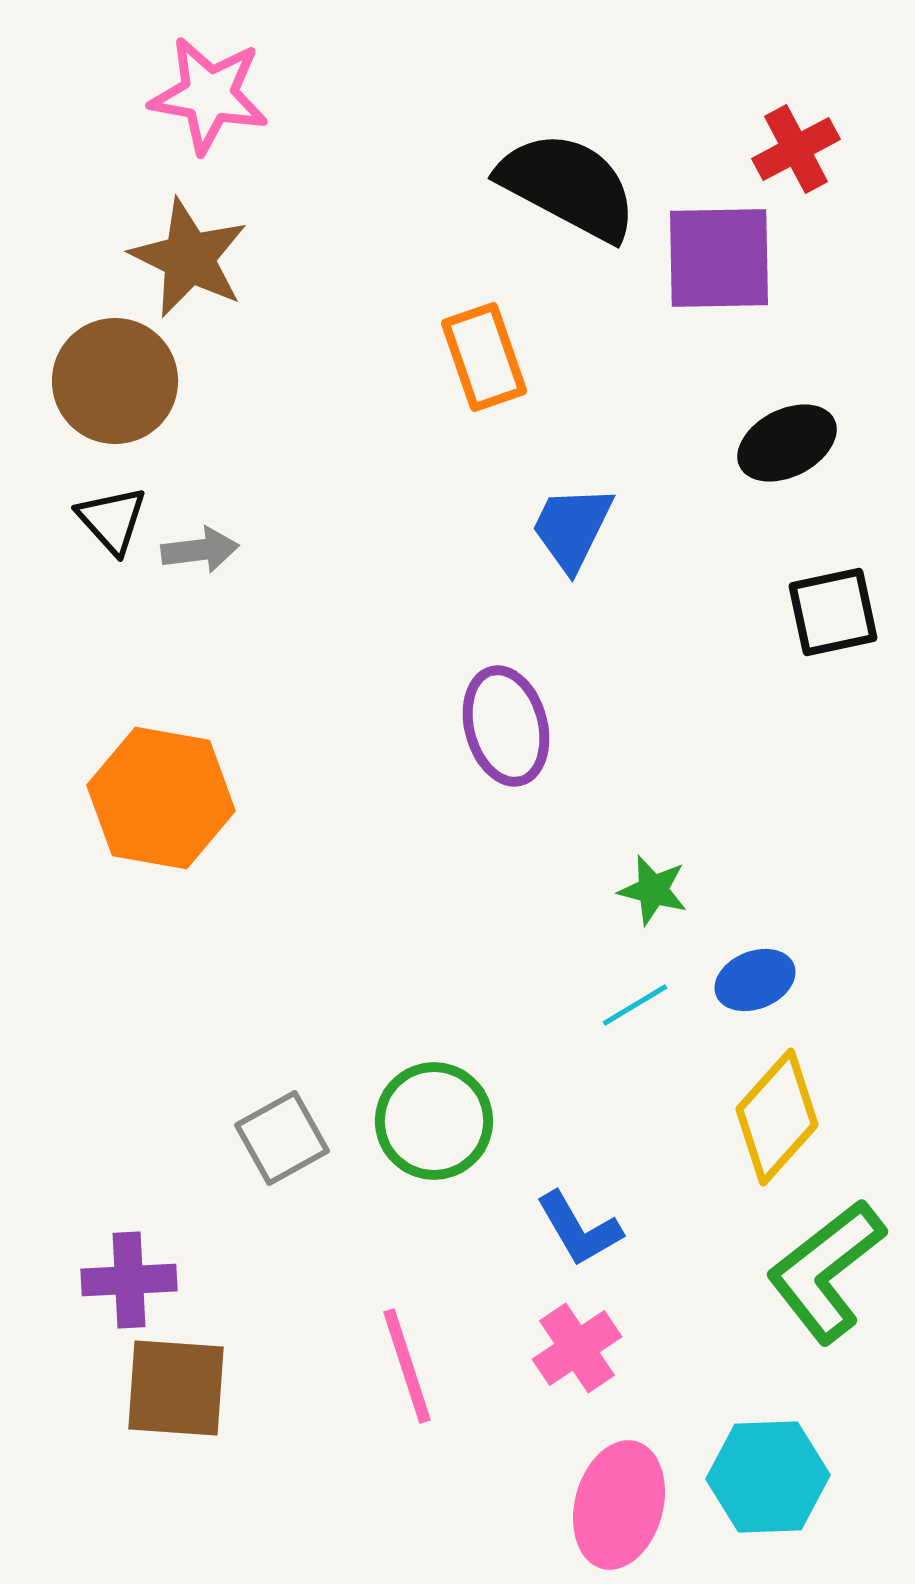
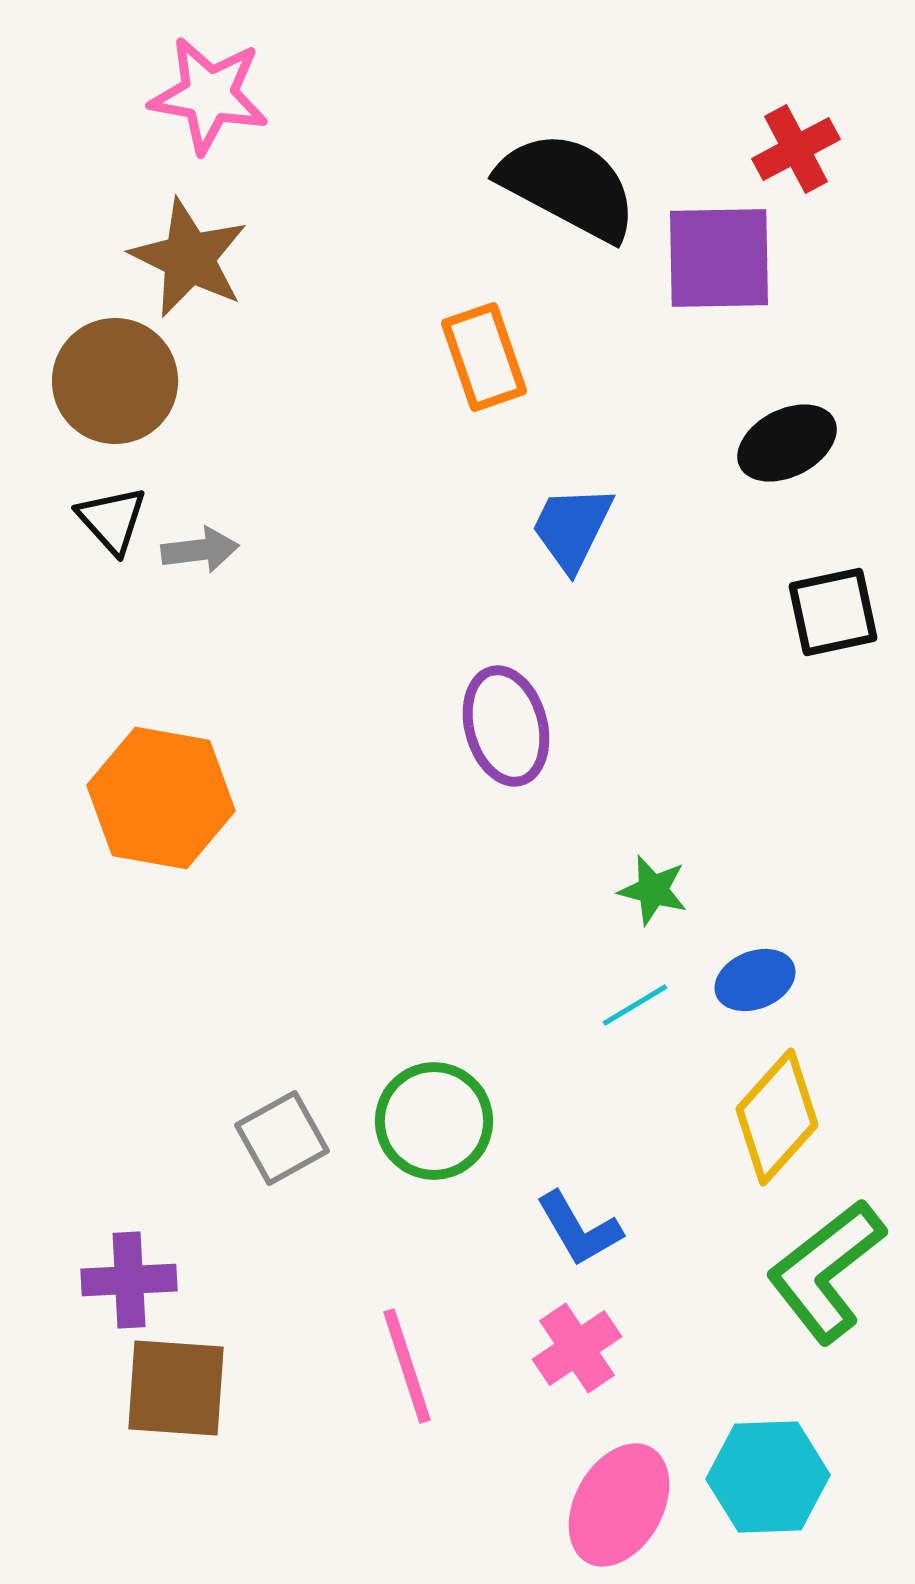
pink ellipse: rotated 14 degrees clockwise
